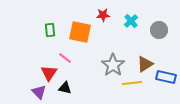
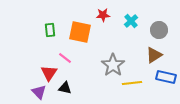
brown triangle: moved 9 px right, 9 px up
